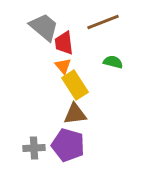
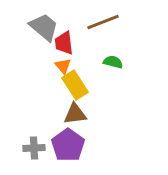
purple pentagon: rotated 20 degrees clockwise
